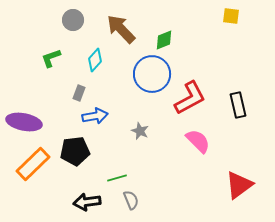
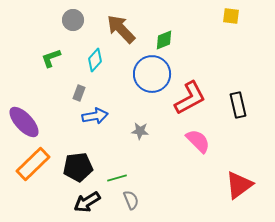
purple ellipse: rotated 36 degrees clockwise
gray star: rotated 18 degrees counterclockwise
black pentagon: moved 3 px right, 16 px down
black arrow: rotated 24 degrees counterclockwise
